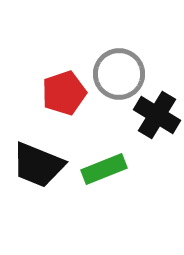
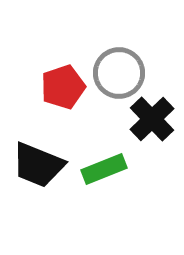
gray circle: moved 1 px up
red pentagon: moved 1 px left, 6 px up
black cross: moved 5 px left, 4 px down; rotated 15 degrees clockwise
